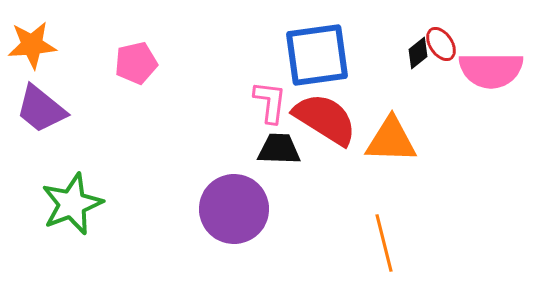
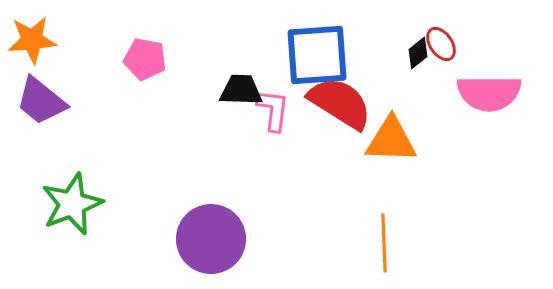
orange star: moved 5 px up
blue square: rotated 4 degrees clockwise
pink pentagon: moved 9 px right, 4 px up; rotated 24 degrees clockwise
pink semicircle: moved 2 px left, 23 px down
pink L-shape: moved 3 px right, 8 px down
purple trapezoid: moved 8 px up
red semicircle: moved 15 px right, 16 px up
black trapezoid: moved 38 px left, 59 px up
purple circle: moved 23 px left, 30 px down
orange line: rotated 12 degrees clockwise
